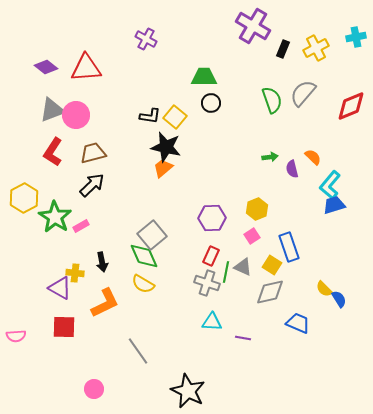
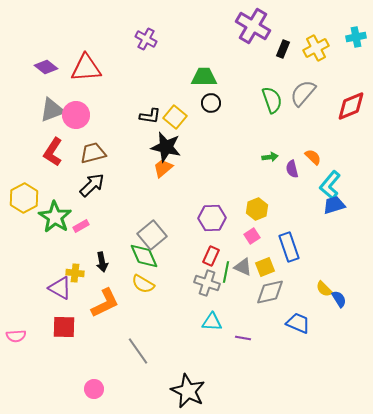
yellow square at (272, 265): moved 7 px left, 2 px down; rotated 36 degrees clockwise
